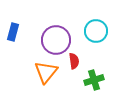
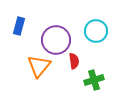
blue rectangle: moved 6 px right, 6 px up
orange triangle: moved 7 px left, 6 px up
